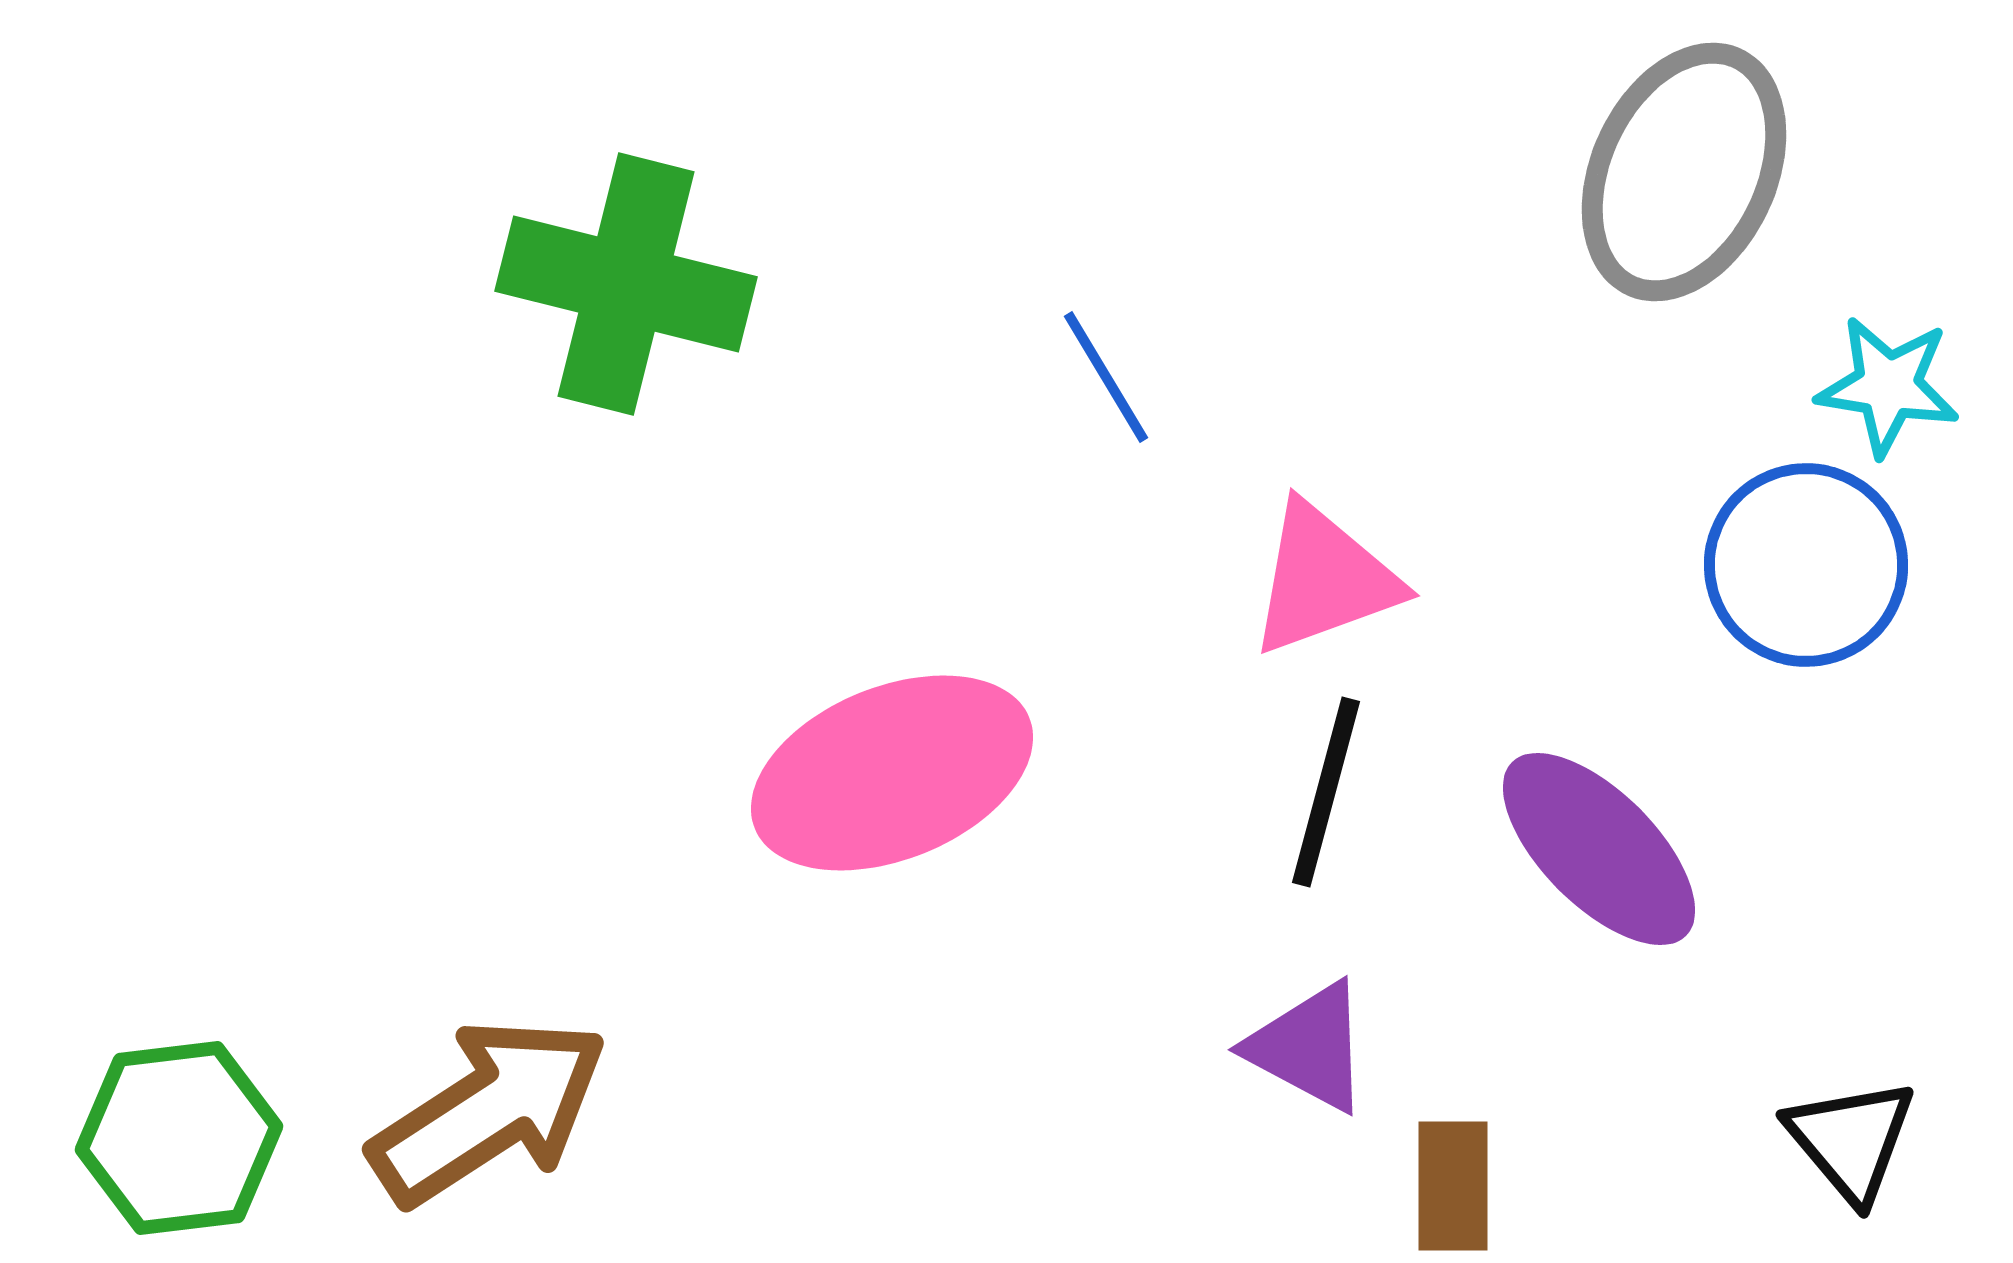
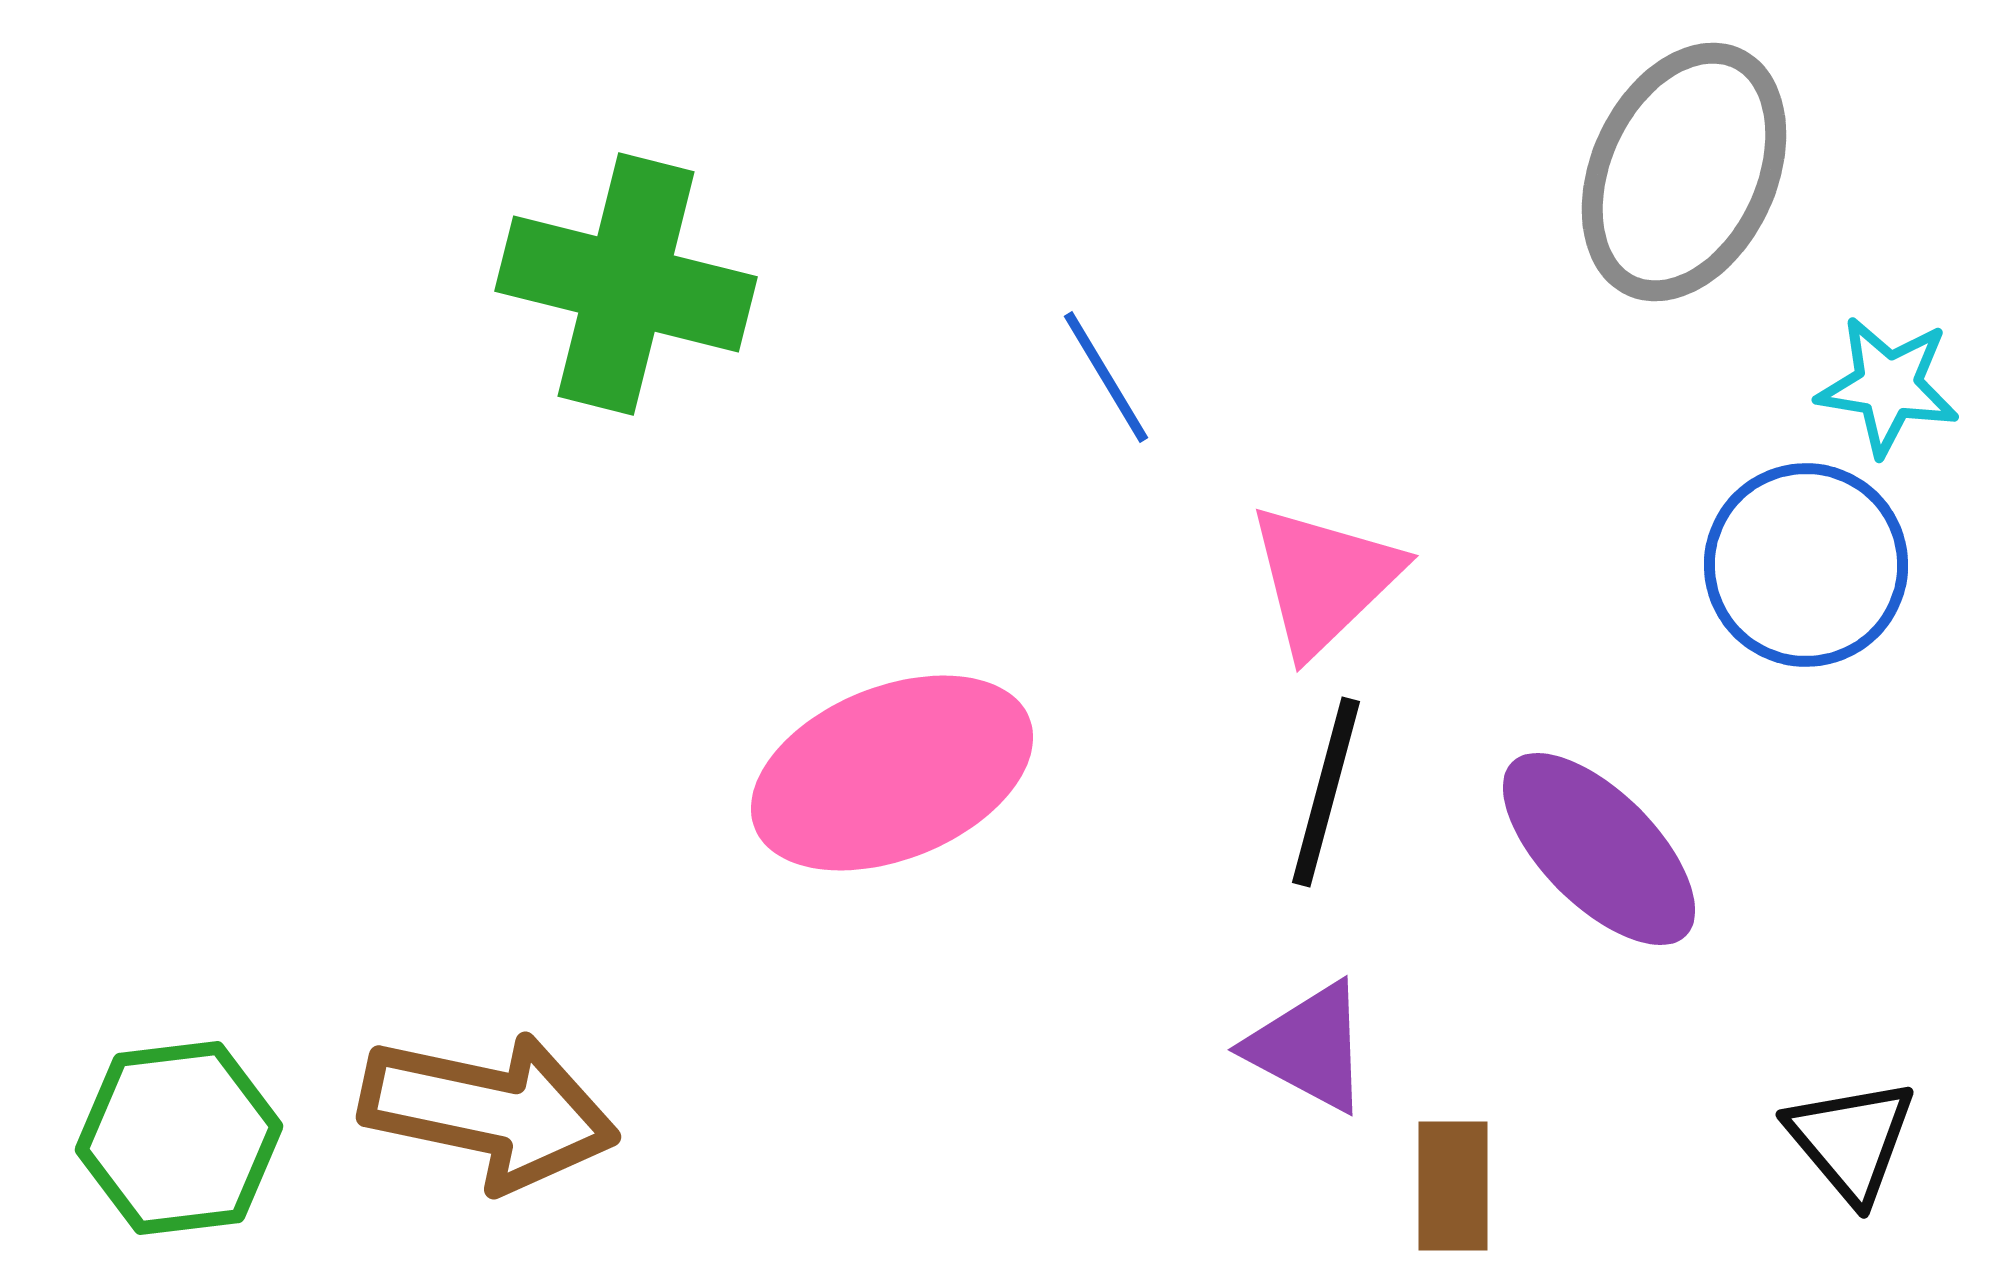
pink triangle: rotated 24 degrees counterclockwise
brown arrow: rotated 45 degrees clockwise
